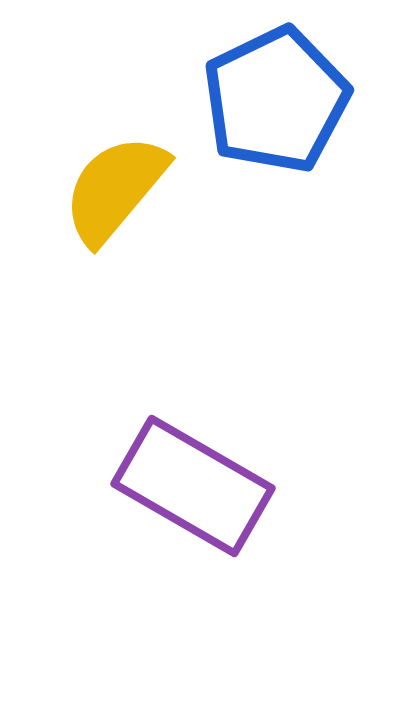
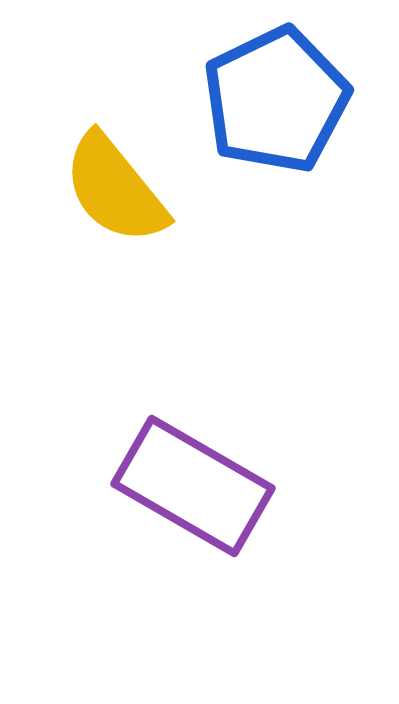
yellow semicircle: rotated 79 degrees counterclockwise
